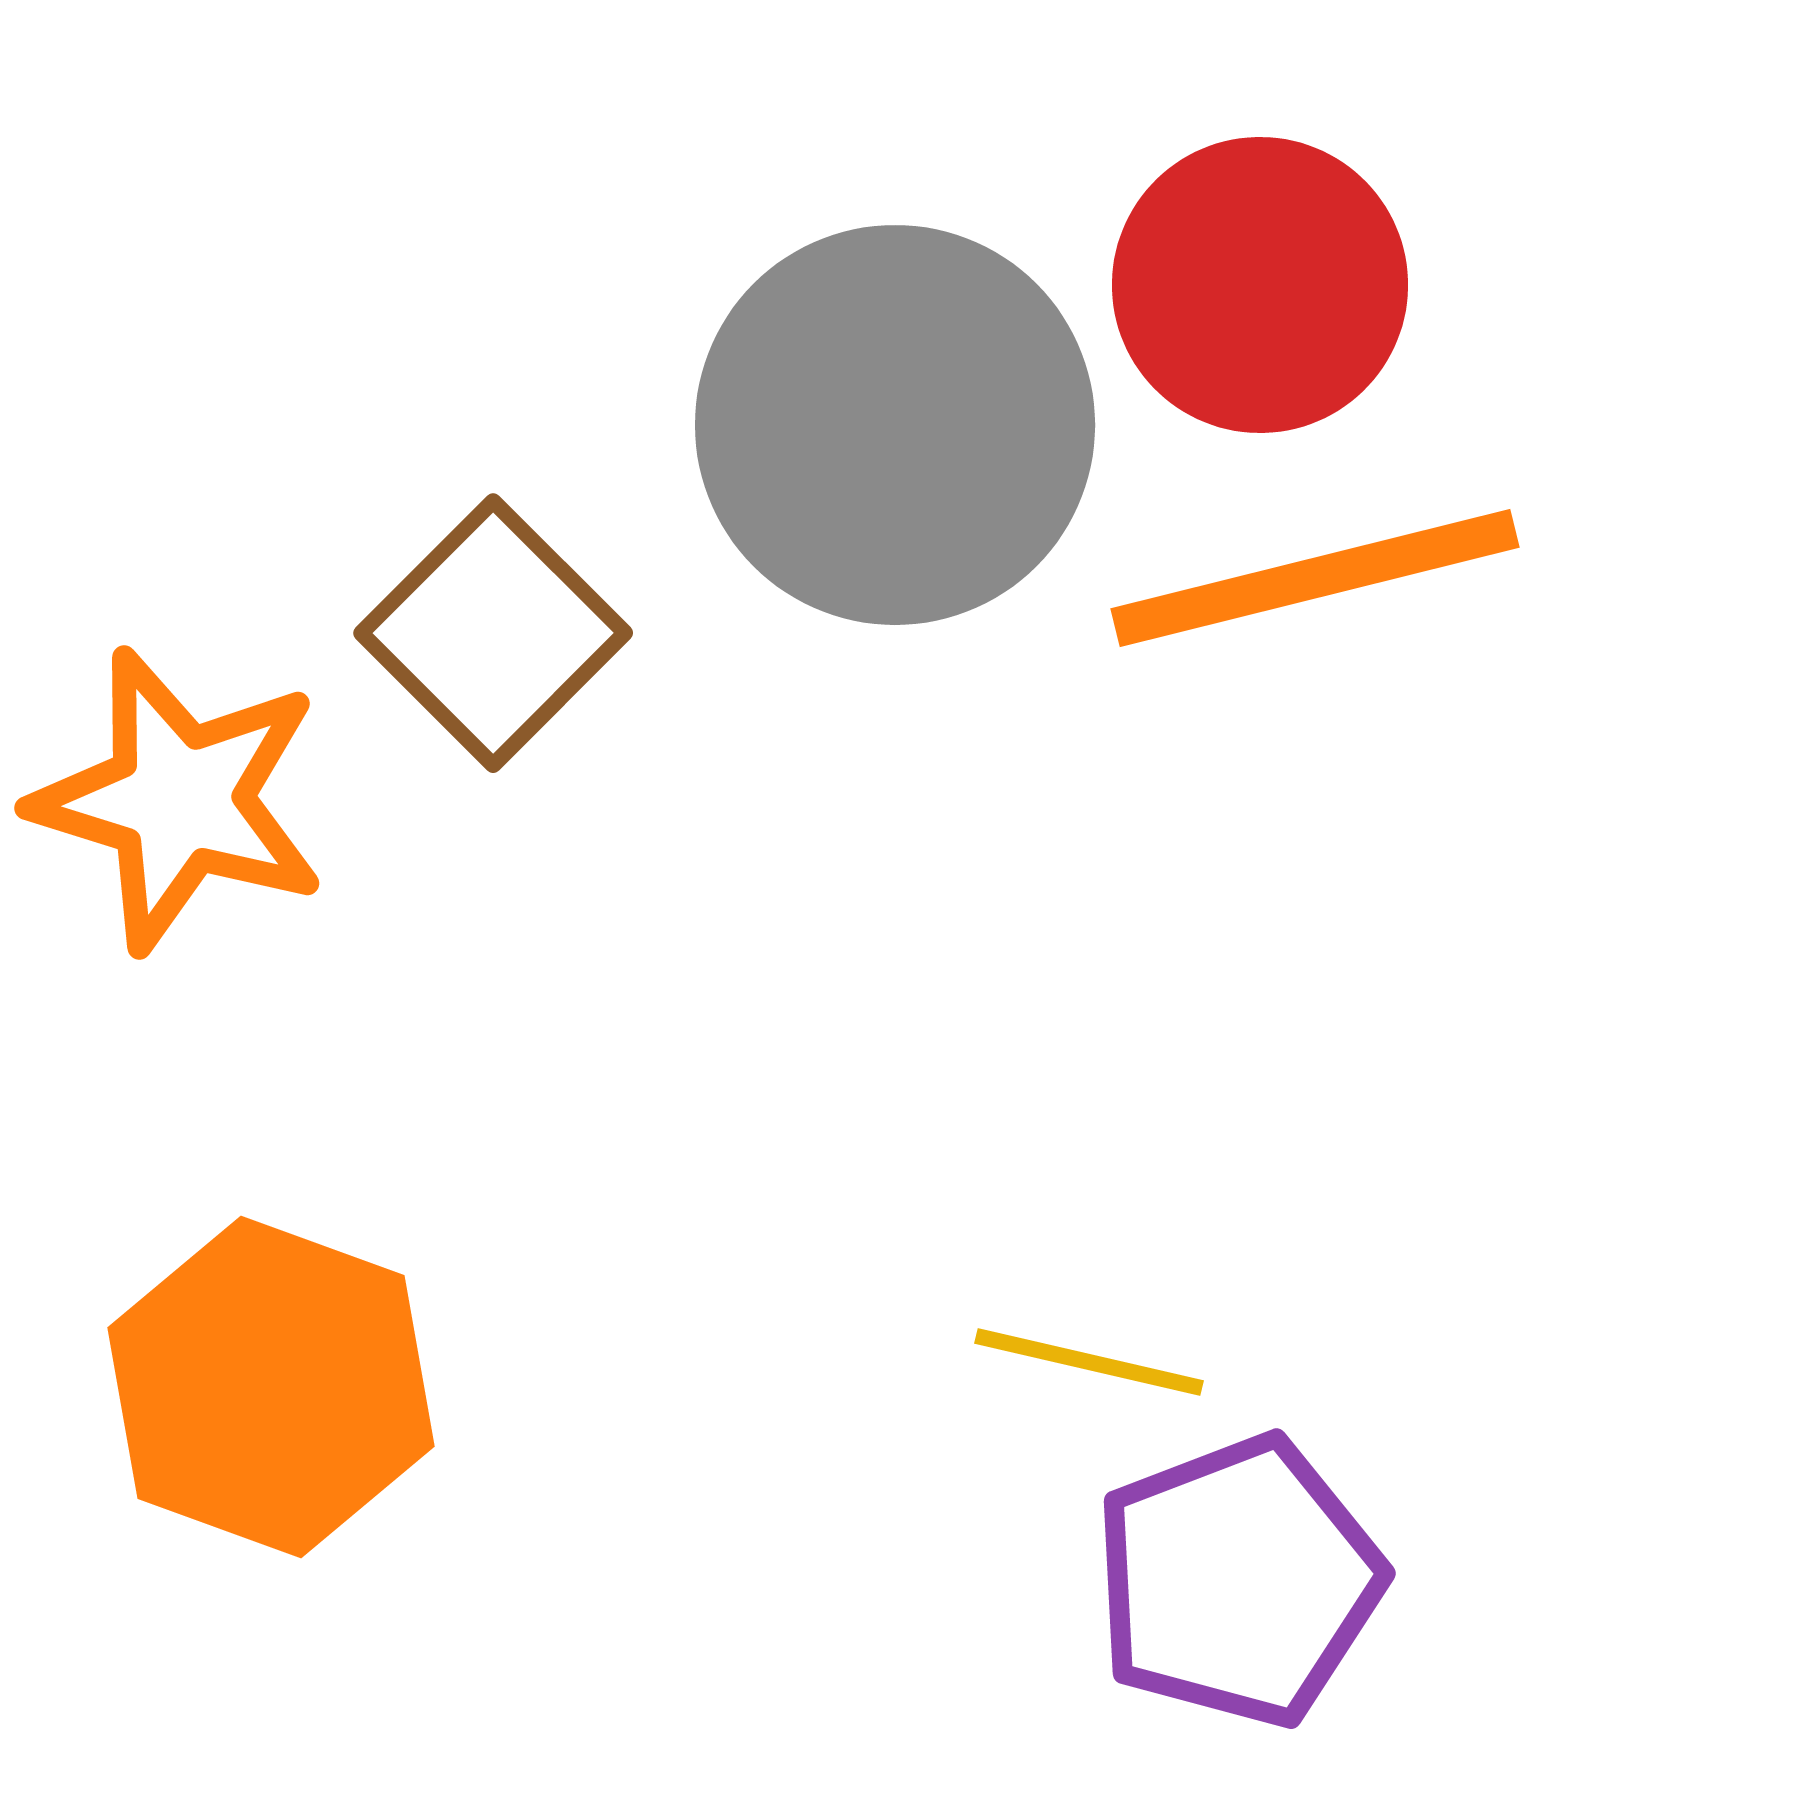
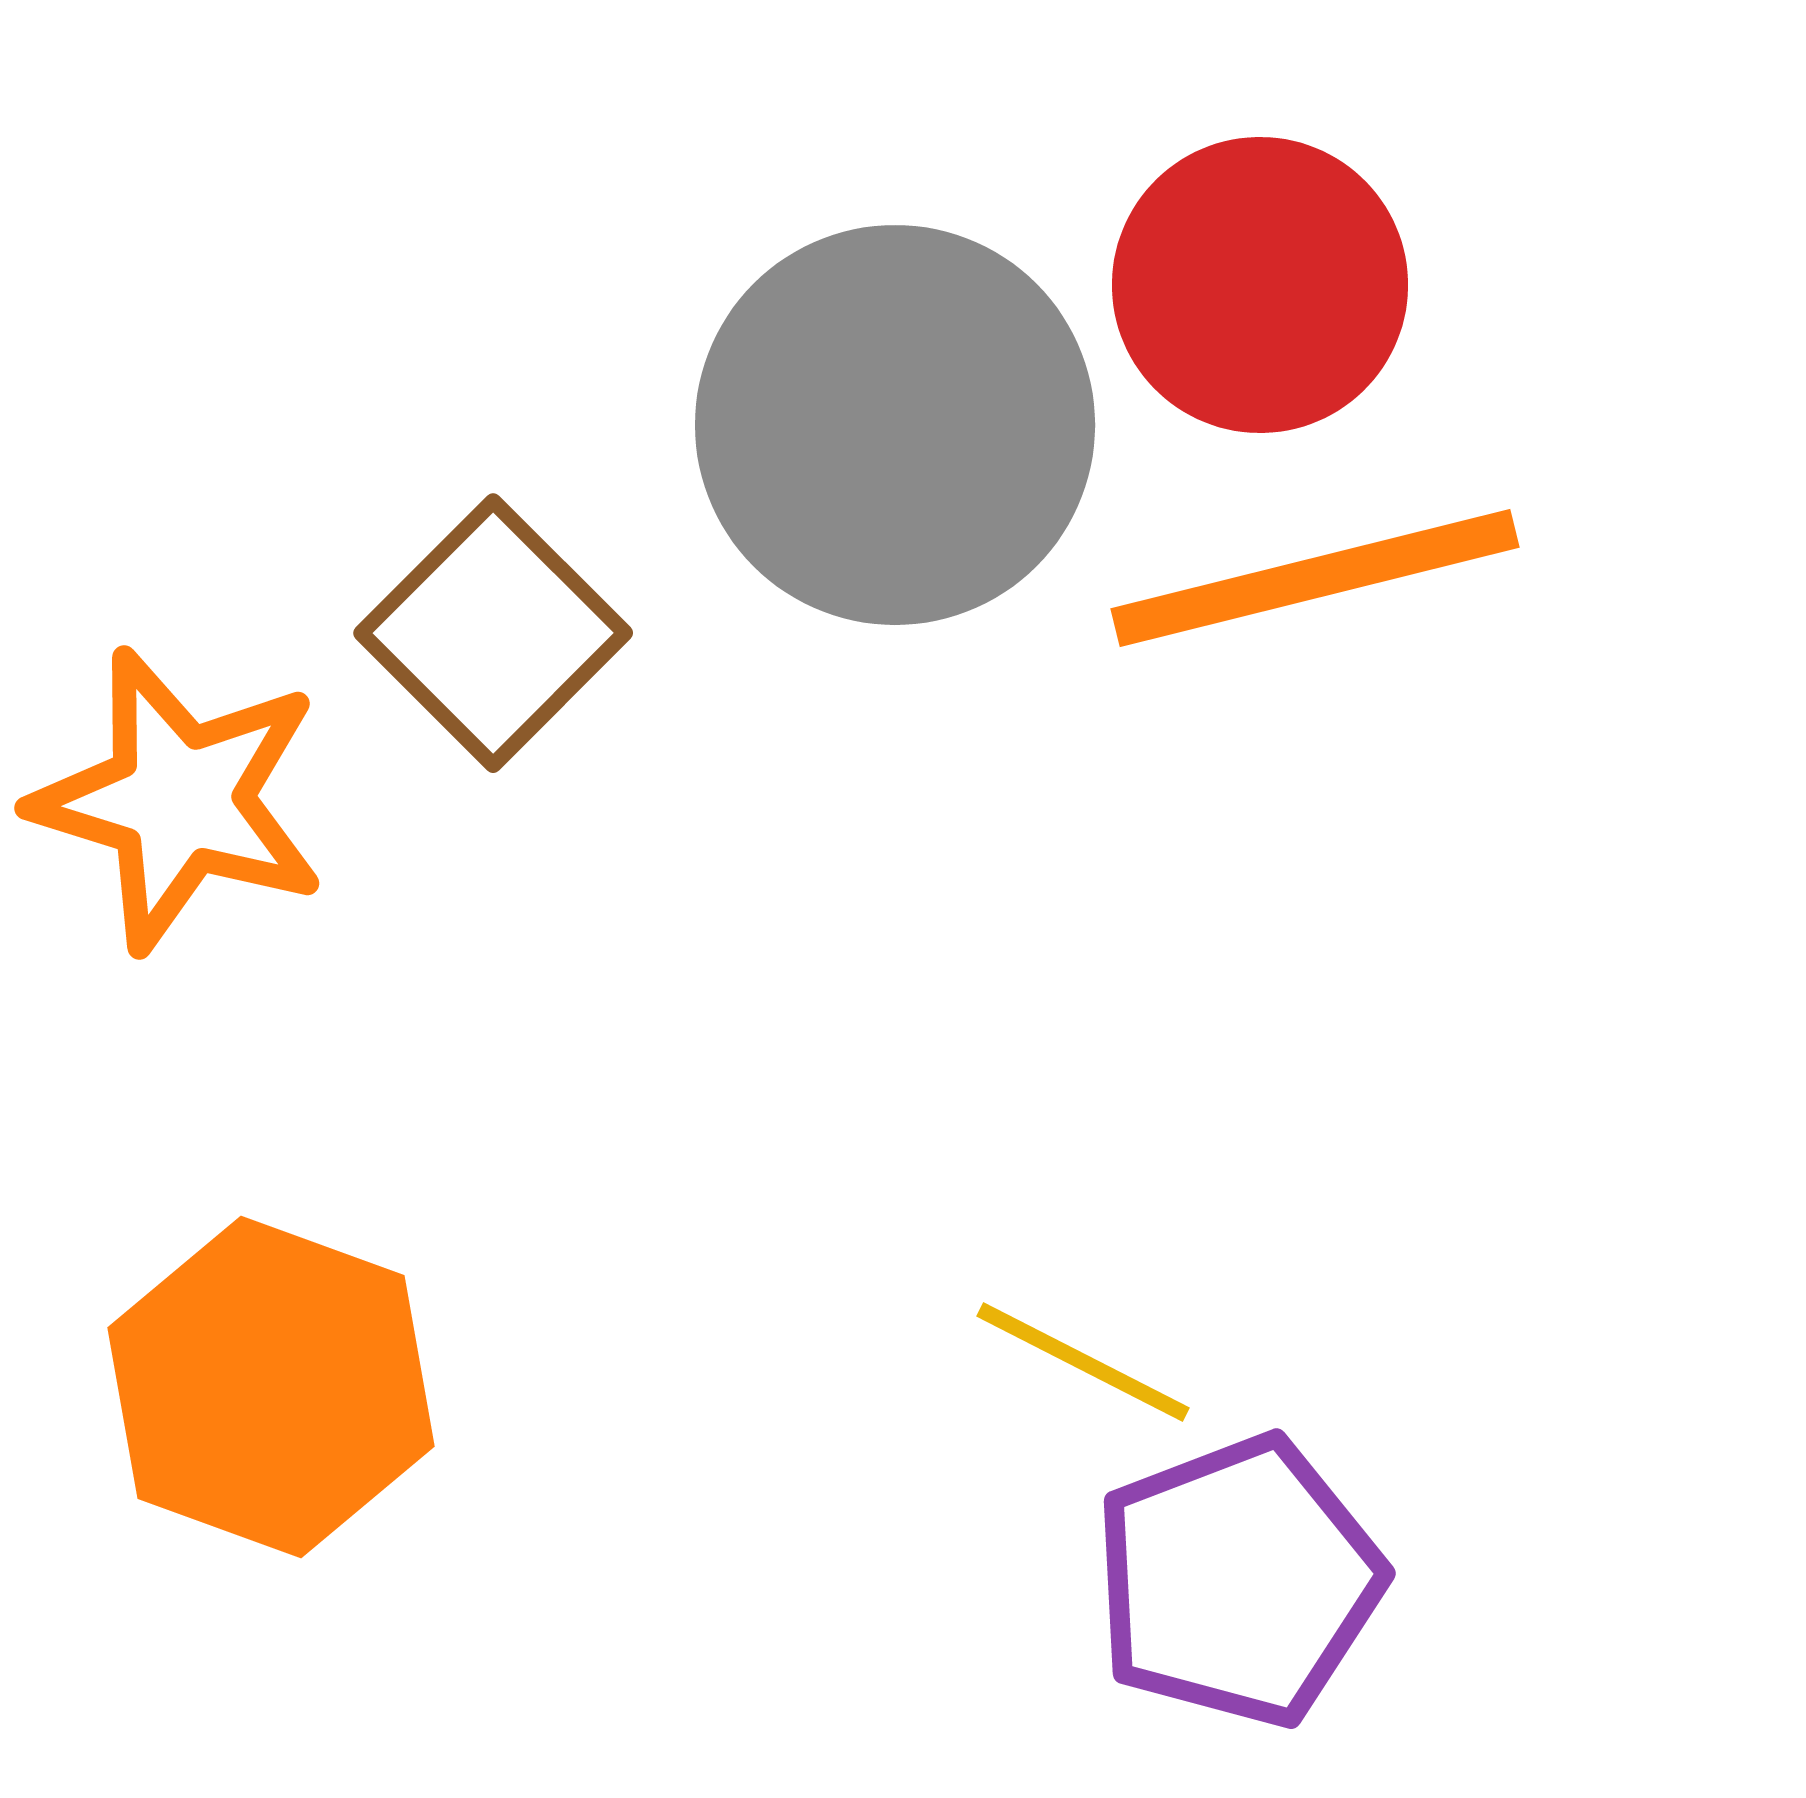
yellow line: moved 6 px left; rotated 14 degrees clockwise
